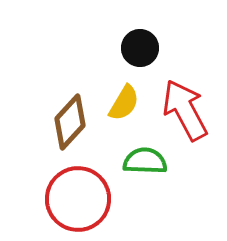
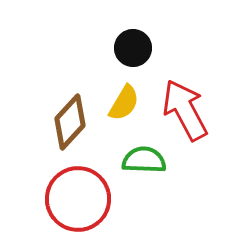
black circle: moved 7 px left
green semicircle: moved 1 px left, 1 px up
